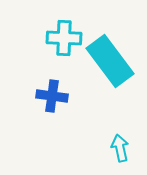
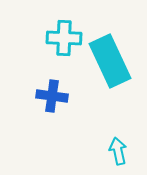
cyan rectangle: rotated 12 degrees clockwise
cyan arrow: moved 2 px left, 3 px down
